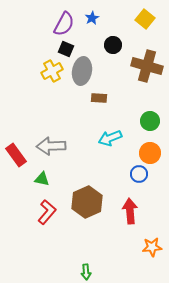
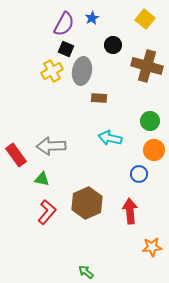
cyan arrow: rotated 35 degrees clockwise
orange circle: moved 4 px right, 3 px up
brown hexagon: moved 1 px down
green arrow: rotated 133 degrees clockwise
